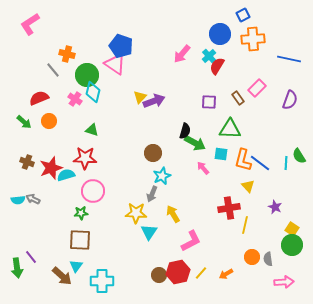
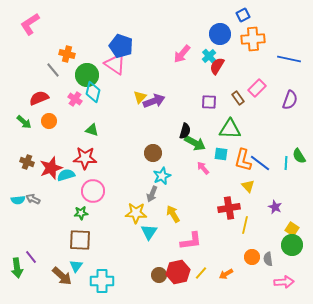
pink L-shape at (191, 241): rotated 20 degrees clockwise
